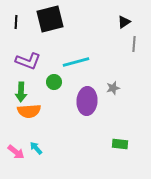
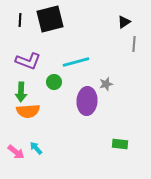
black line: moved 4 px right, 2 px up
gray star: moved 7 px left, 4 px up
orange semicircle: moved 1 px left
